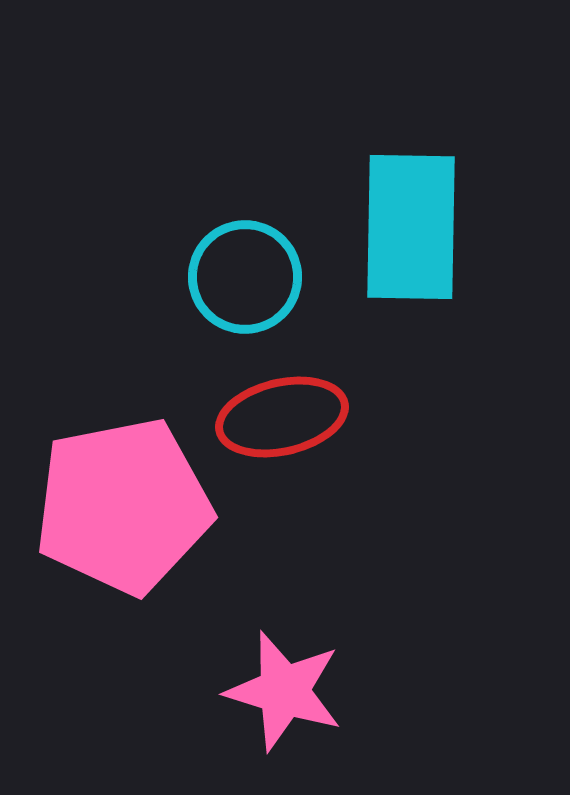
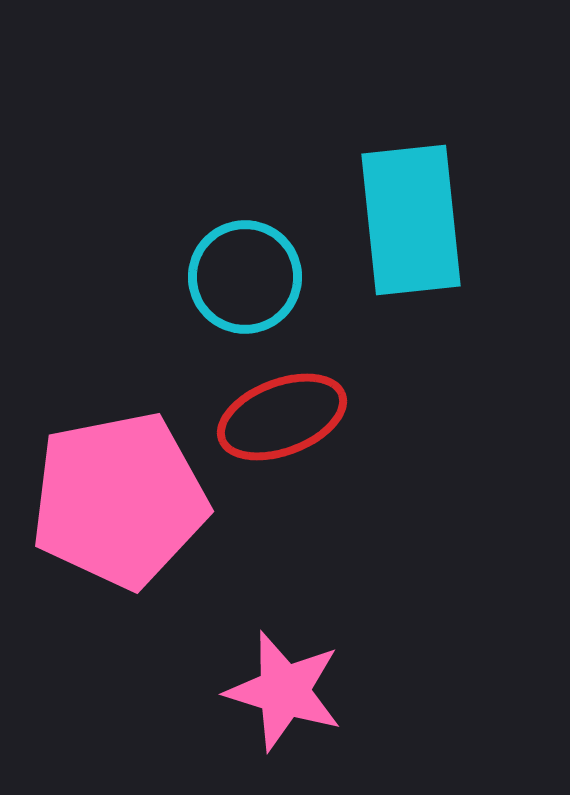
cyan rectangle: moved 7 px up; rotated 7 degrees counterclockwise
red ellipse: rotated 8 degrees counterclockwise
pink pentagon: moved 4 px left, 6 px up
